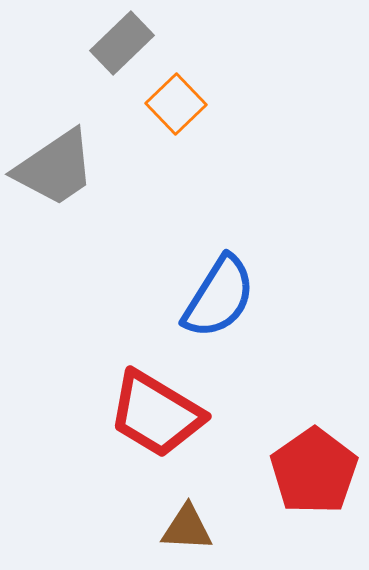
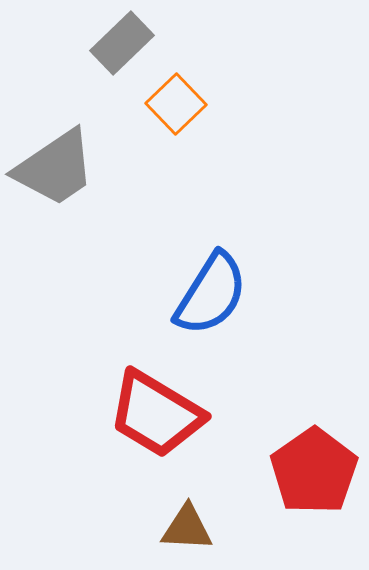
blue semicircle: moved 8 px left, 3 px up
